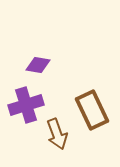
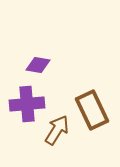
purple cross: moved 1 px right, 1 px up; rotated 12 degrees clockwise
brown arrow: moved 4 px up; rotated 128 degrees counterclockwise
